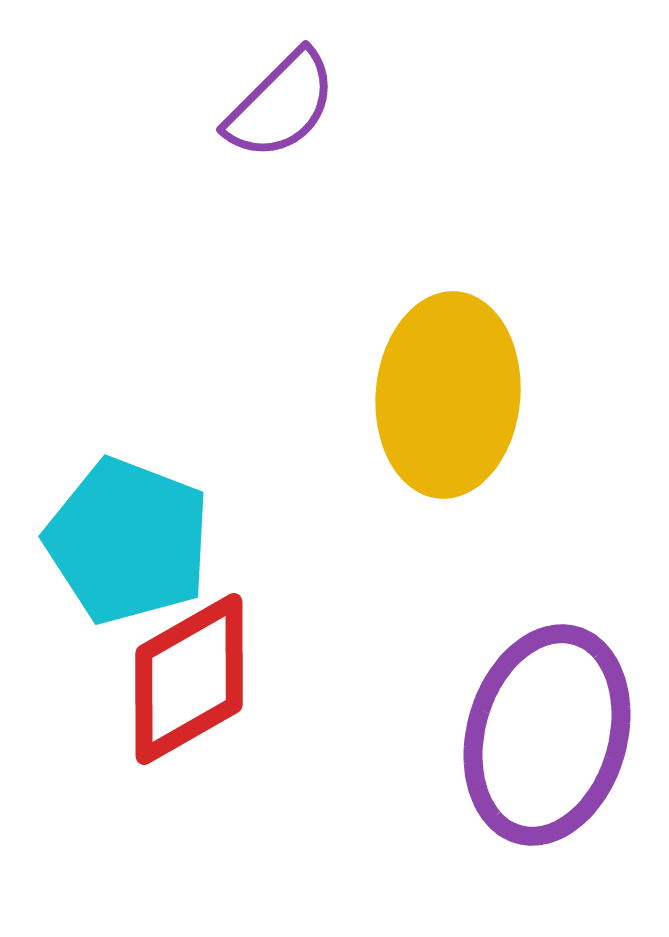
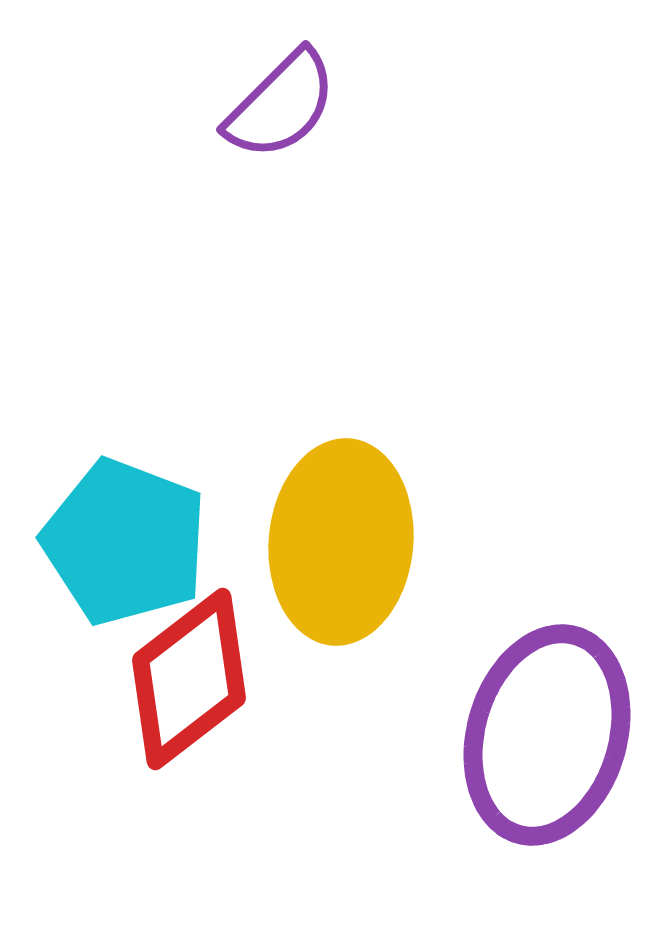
yellow ellipse: moved 107 px left, 147 px down
cyan pentagon: moved 3 px left, 1 px down
red diamond: rotated 8 degrees counterclockwise
